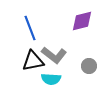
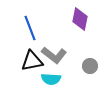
purple diamond: moved 2 px left, 2 px up; rotated 65 degrees counterclockwise
black triangle: moved 1 px left
gray circle: moved 1 px right
